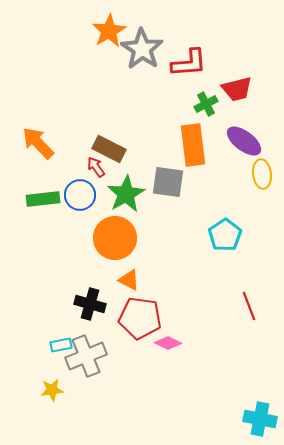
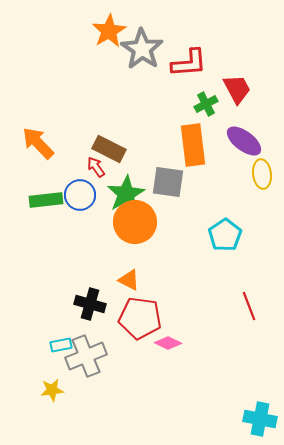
red trapezoid: rotated 104 degrees counterclockwise
green rectangle: moved 3 px right, 1 px down
orange circle: moved 20 px right, 16 px up
